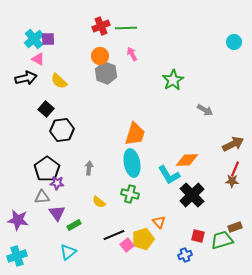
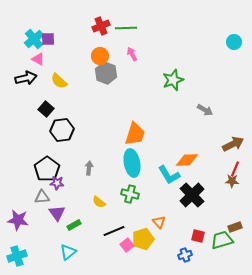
green star at (173, 80): rotated 10 degrees clockwise
black line at (114, 235): moved 4 px up
